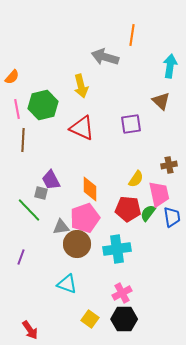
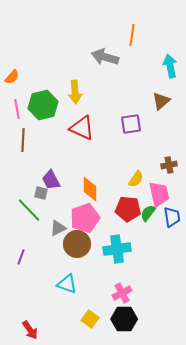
cyan arrow: rotated 20 degrees counterclockwise
yellow arrow: moved 6 px left, 6 px down; rotated 10 degrees clockwise
brown triangle: rotated 36 degrees clockwise
gray triangle: moved 3 px left, 1 px down; rotated 18 degrees counterclockwise
